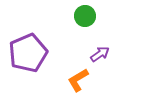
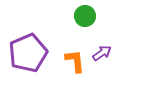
purple arrow: moved 2 px right, 1 px up
orange L-shape: moved 3 px left, 19 px up; rotated 115 degrees clockwise
